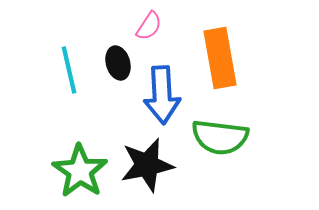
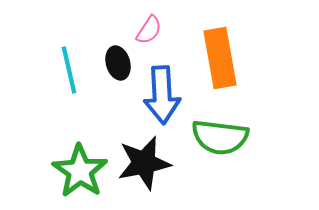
pink semicircle: moved 4 px down
black star: moved 3 px left, 2 px up
